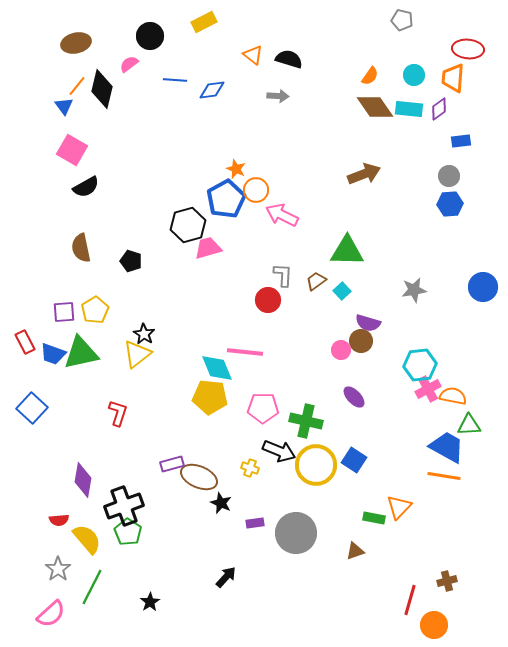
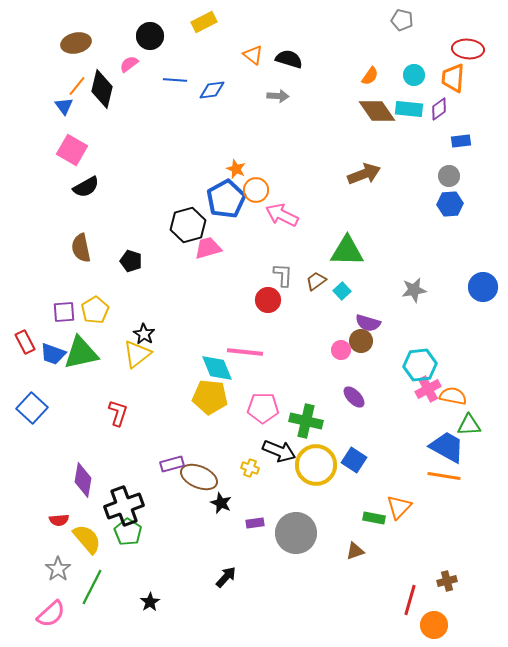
brown diamond at (375, 107): moved 2 px right, 4 px down
